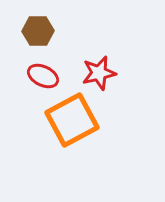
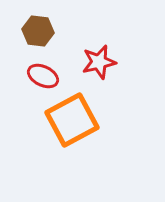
brown hexagon: rotated 8 degrees clockwise
red star: moved 11 px up
